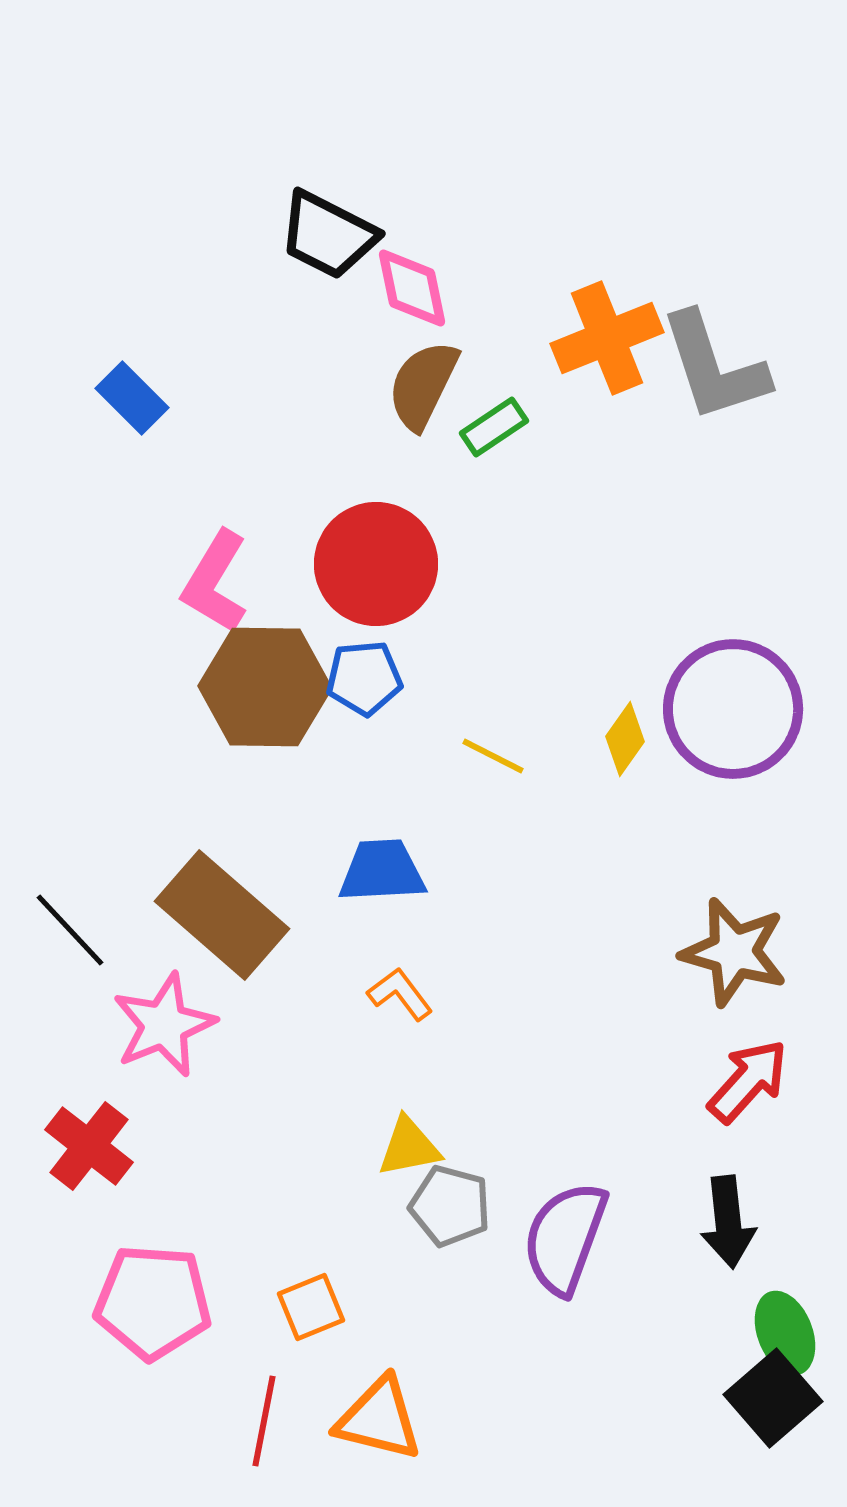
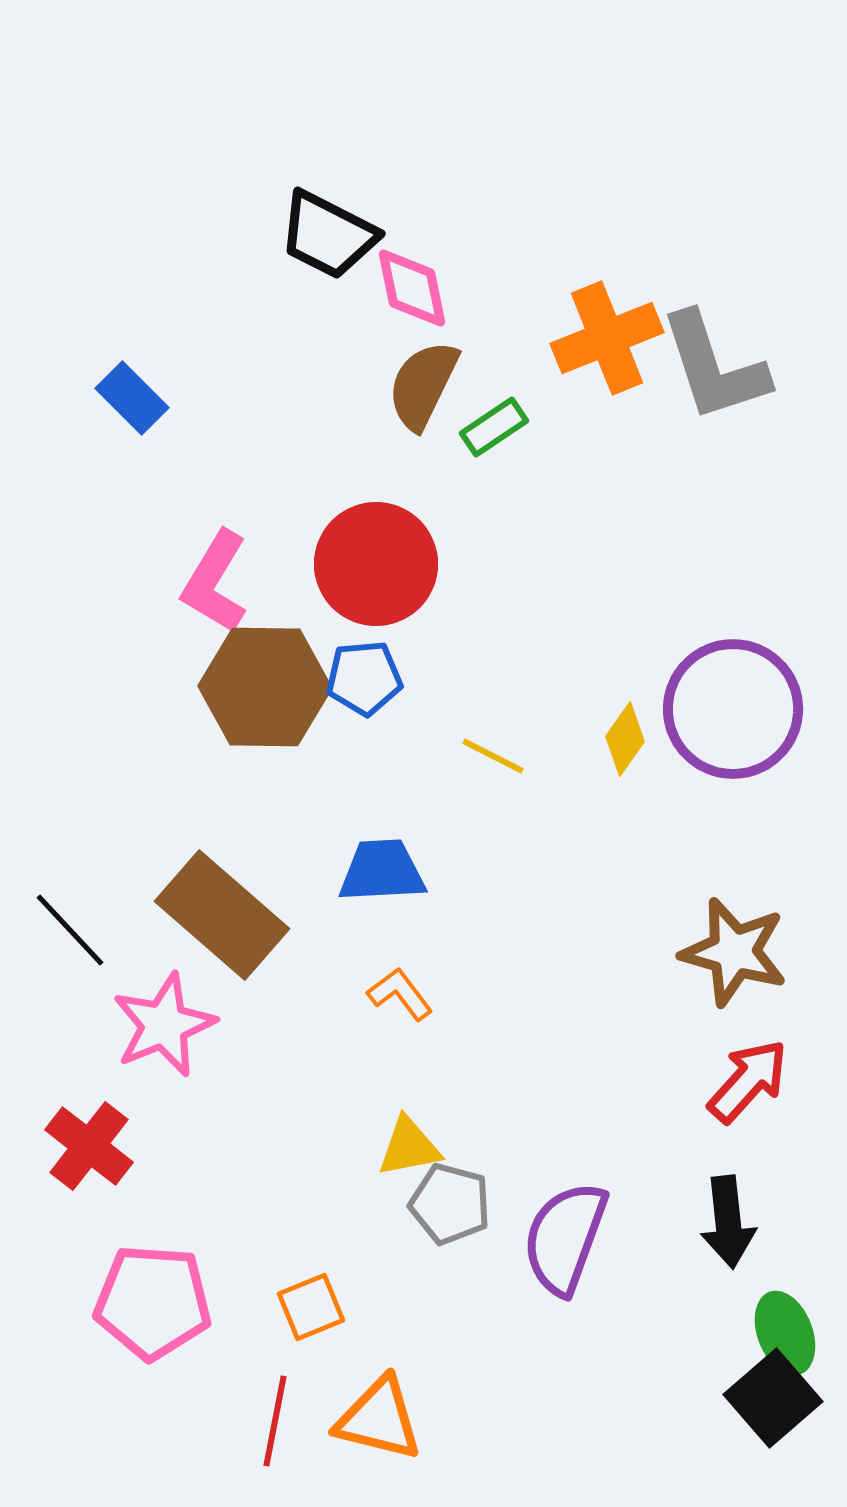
gray pentagon: moved 2 px up
red line: moved 11 px right
